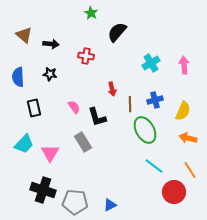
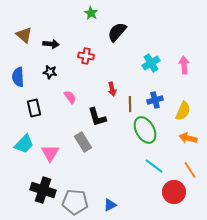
black star: moved 2 px up
pink semicircle: moved 4 px left, 10 px up
